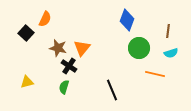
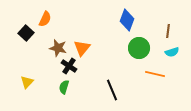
cyan semicircle: moved 1 px right, 1 px up
yellow triangle: rotated 32 degrees counterclockwise
